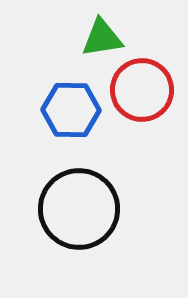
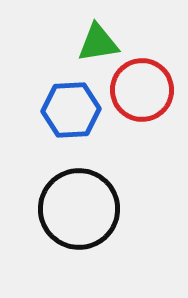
green triangle: moved 4 px left, 5 px down
blue hexagon: rotated 4 degrees counterclockwise
